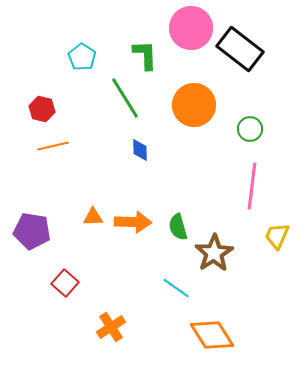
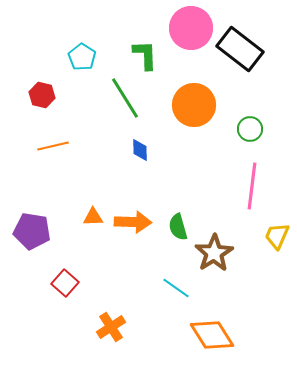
red hexagon: moved 14 px up
